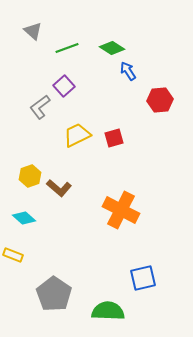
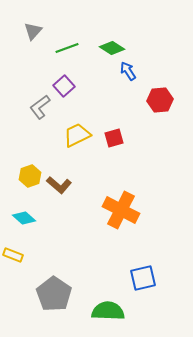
gray triangle: rotated 30 degrees clockwise
brown L-shape: moved 3 px up
